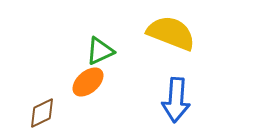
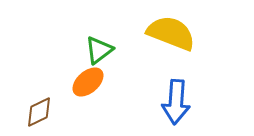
green triangle: moved 1 px left, 1 px up; rotated 12 degrees counterclockwise
blue arrow: moved 2 px down
brown diamond: moved 3 px left, 1 px up
